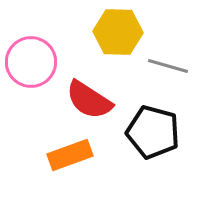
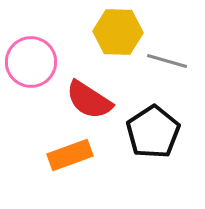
gray line: moved 1 px left, 5 px up
black pentagon: rotated 24 degrees clockwise
